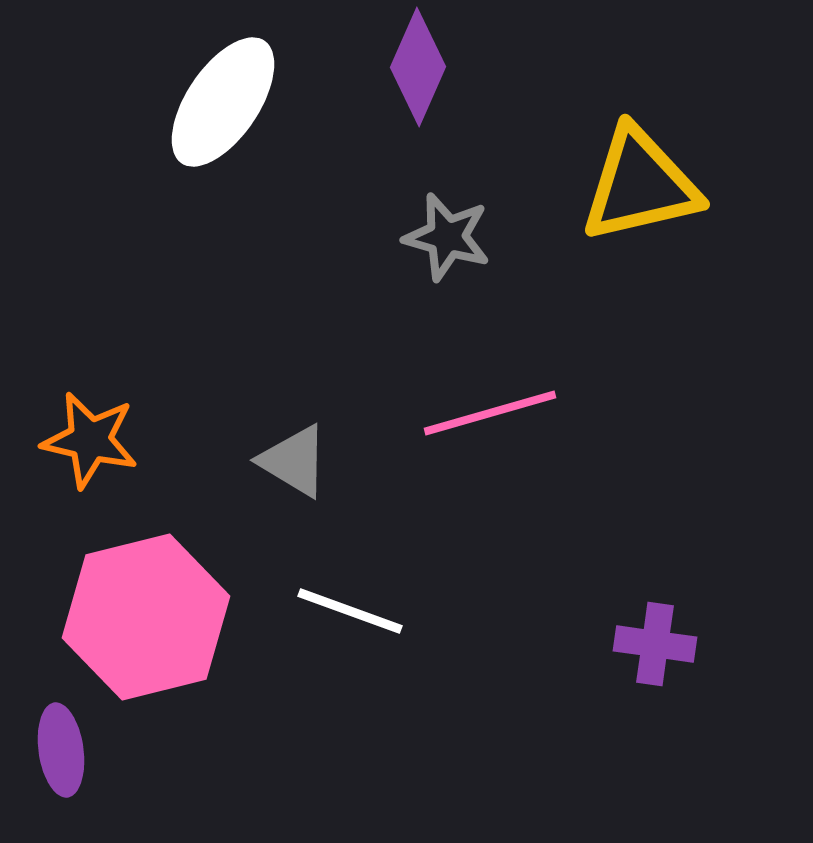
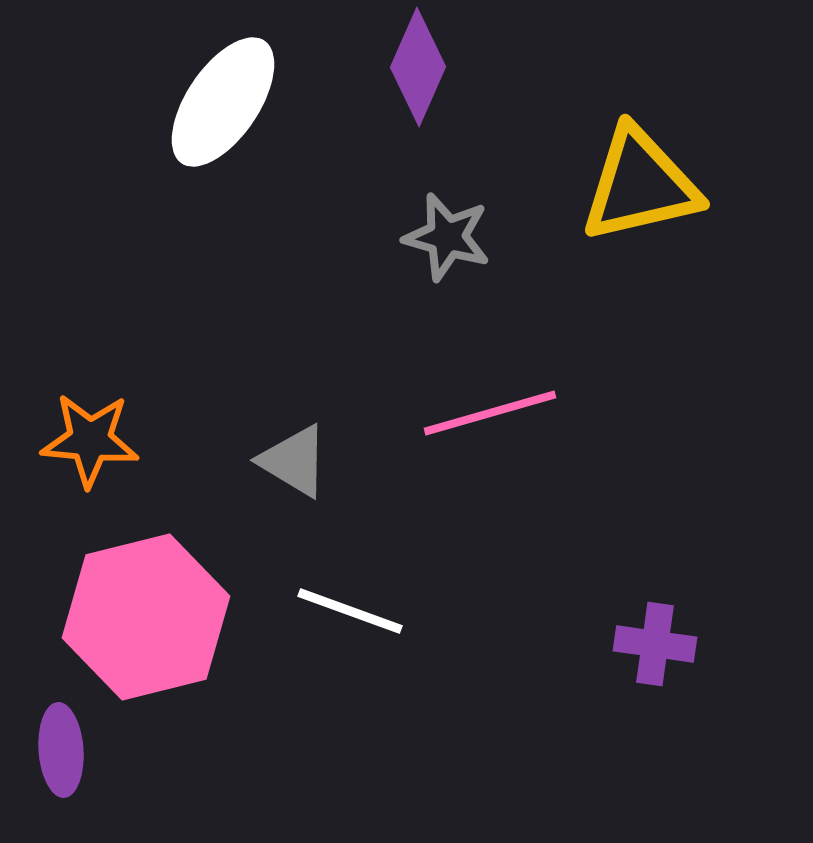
orange star: rotated 8 degrees counterclockwise
purple ellipse: rotated 4 degrees clockwise
